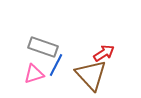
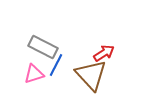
gray rectangle: rotated 8 degrees clockwise
